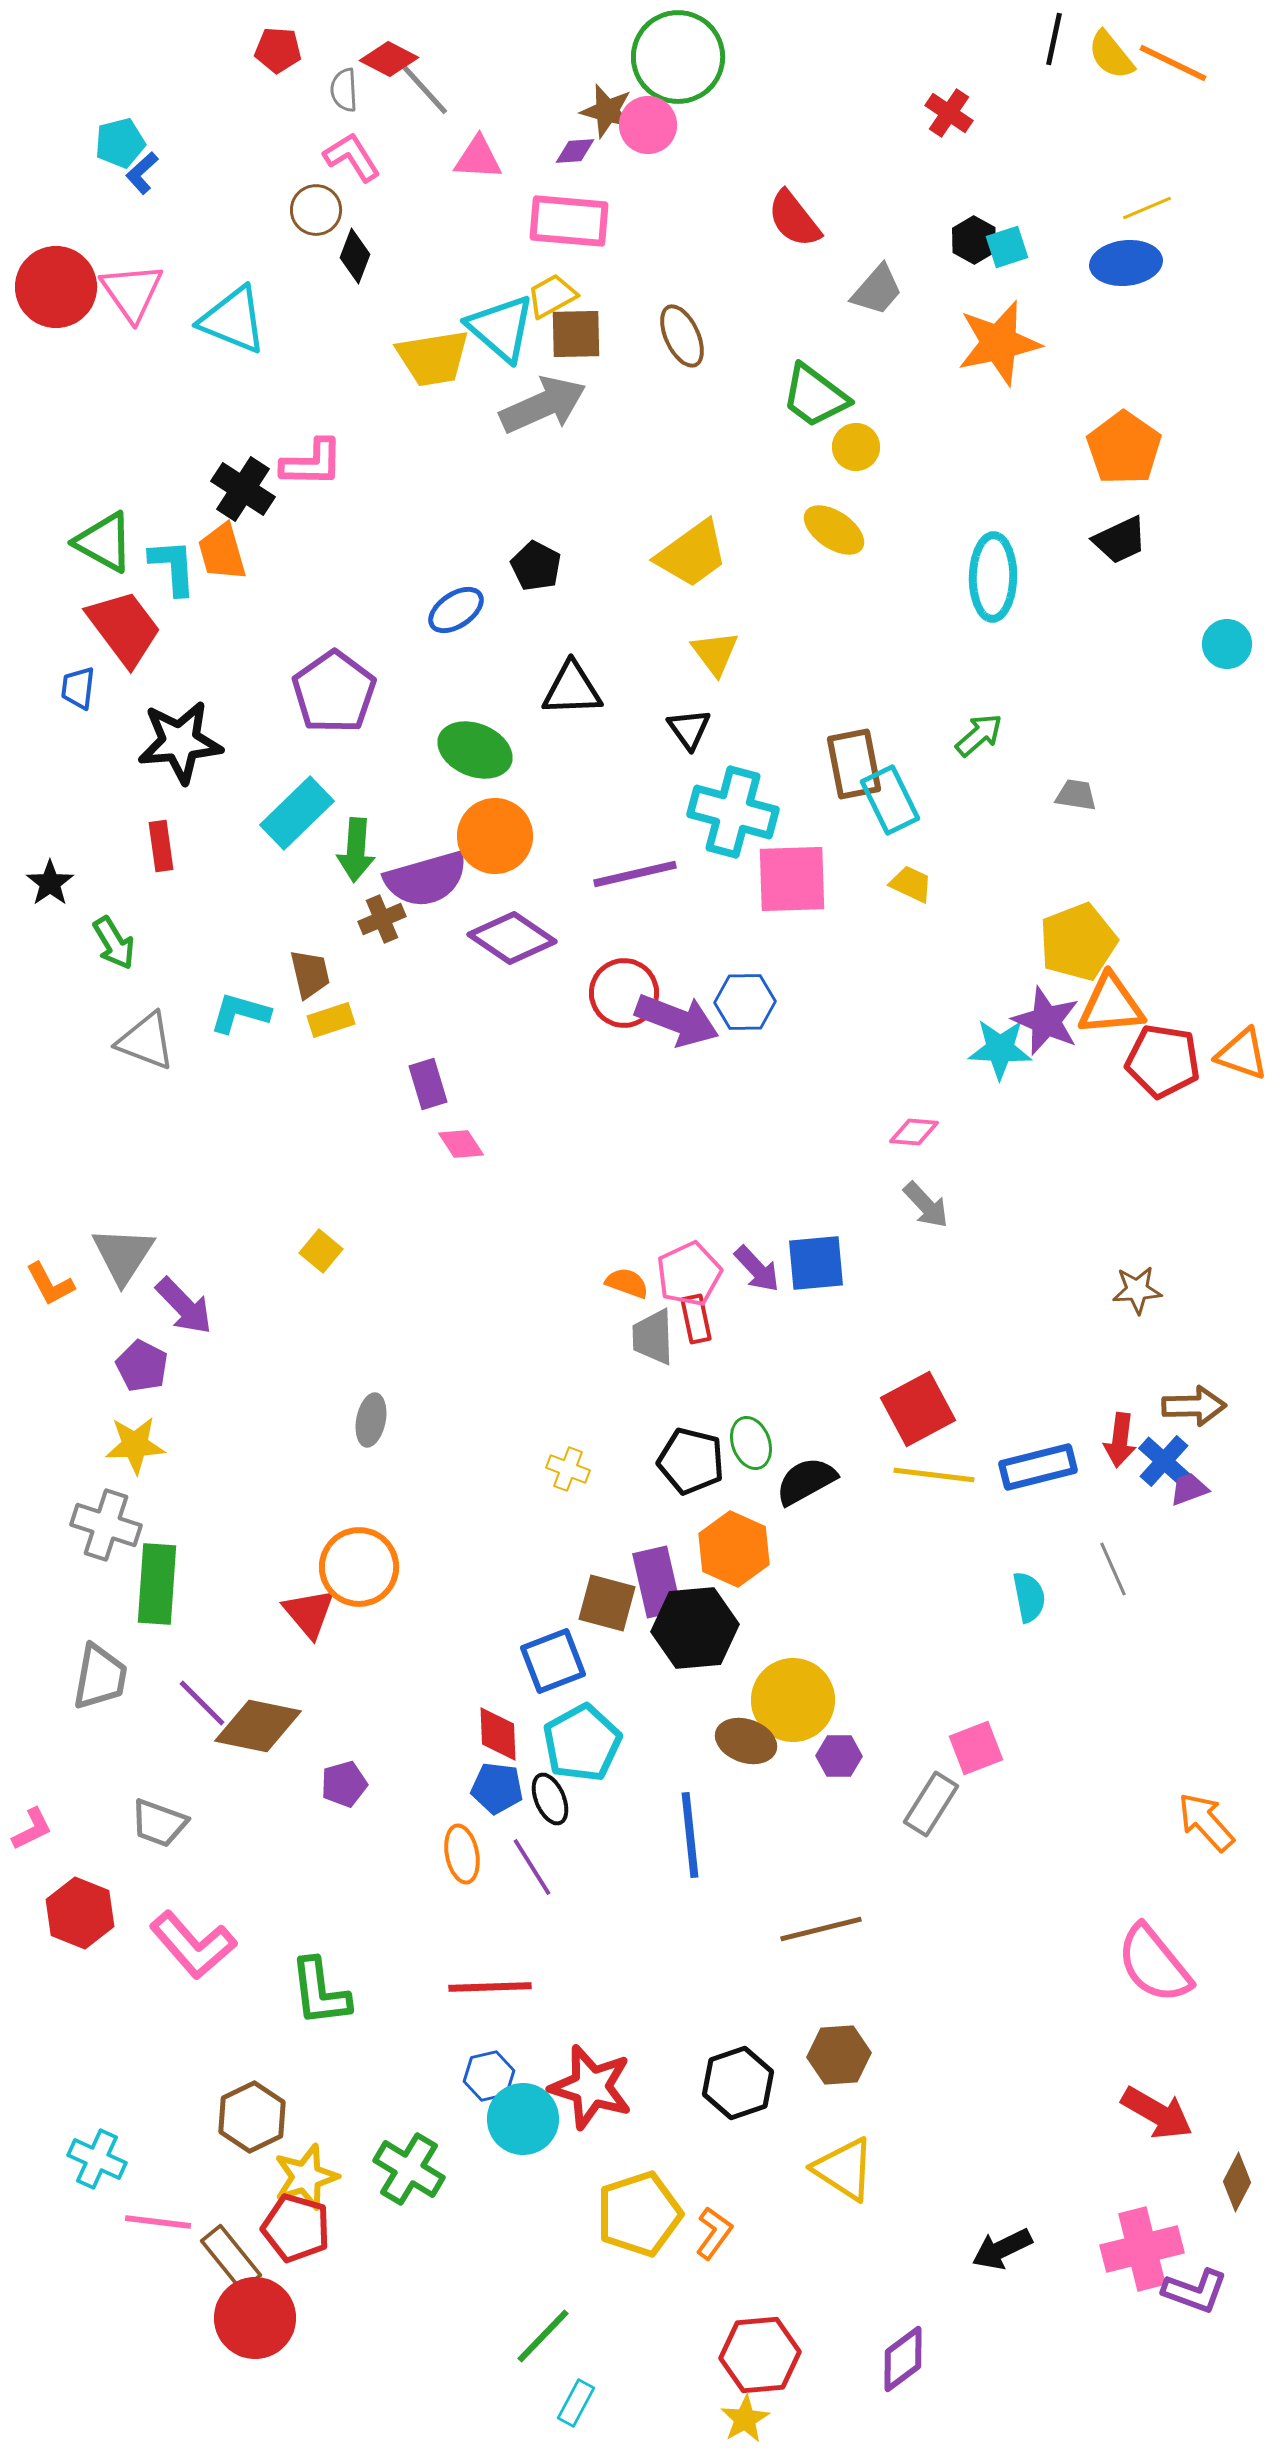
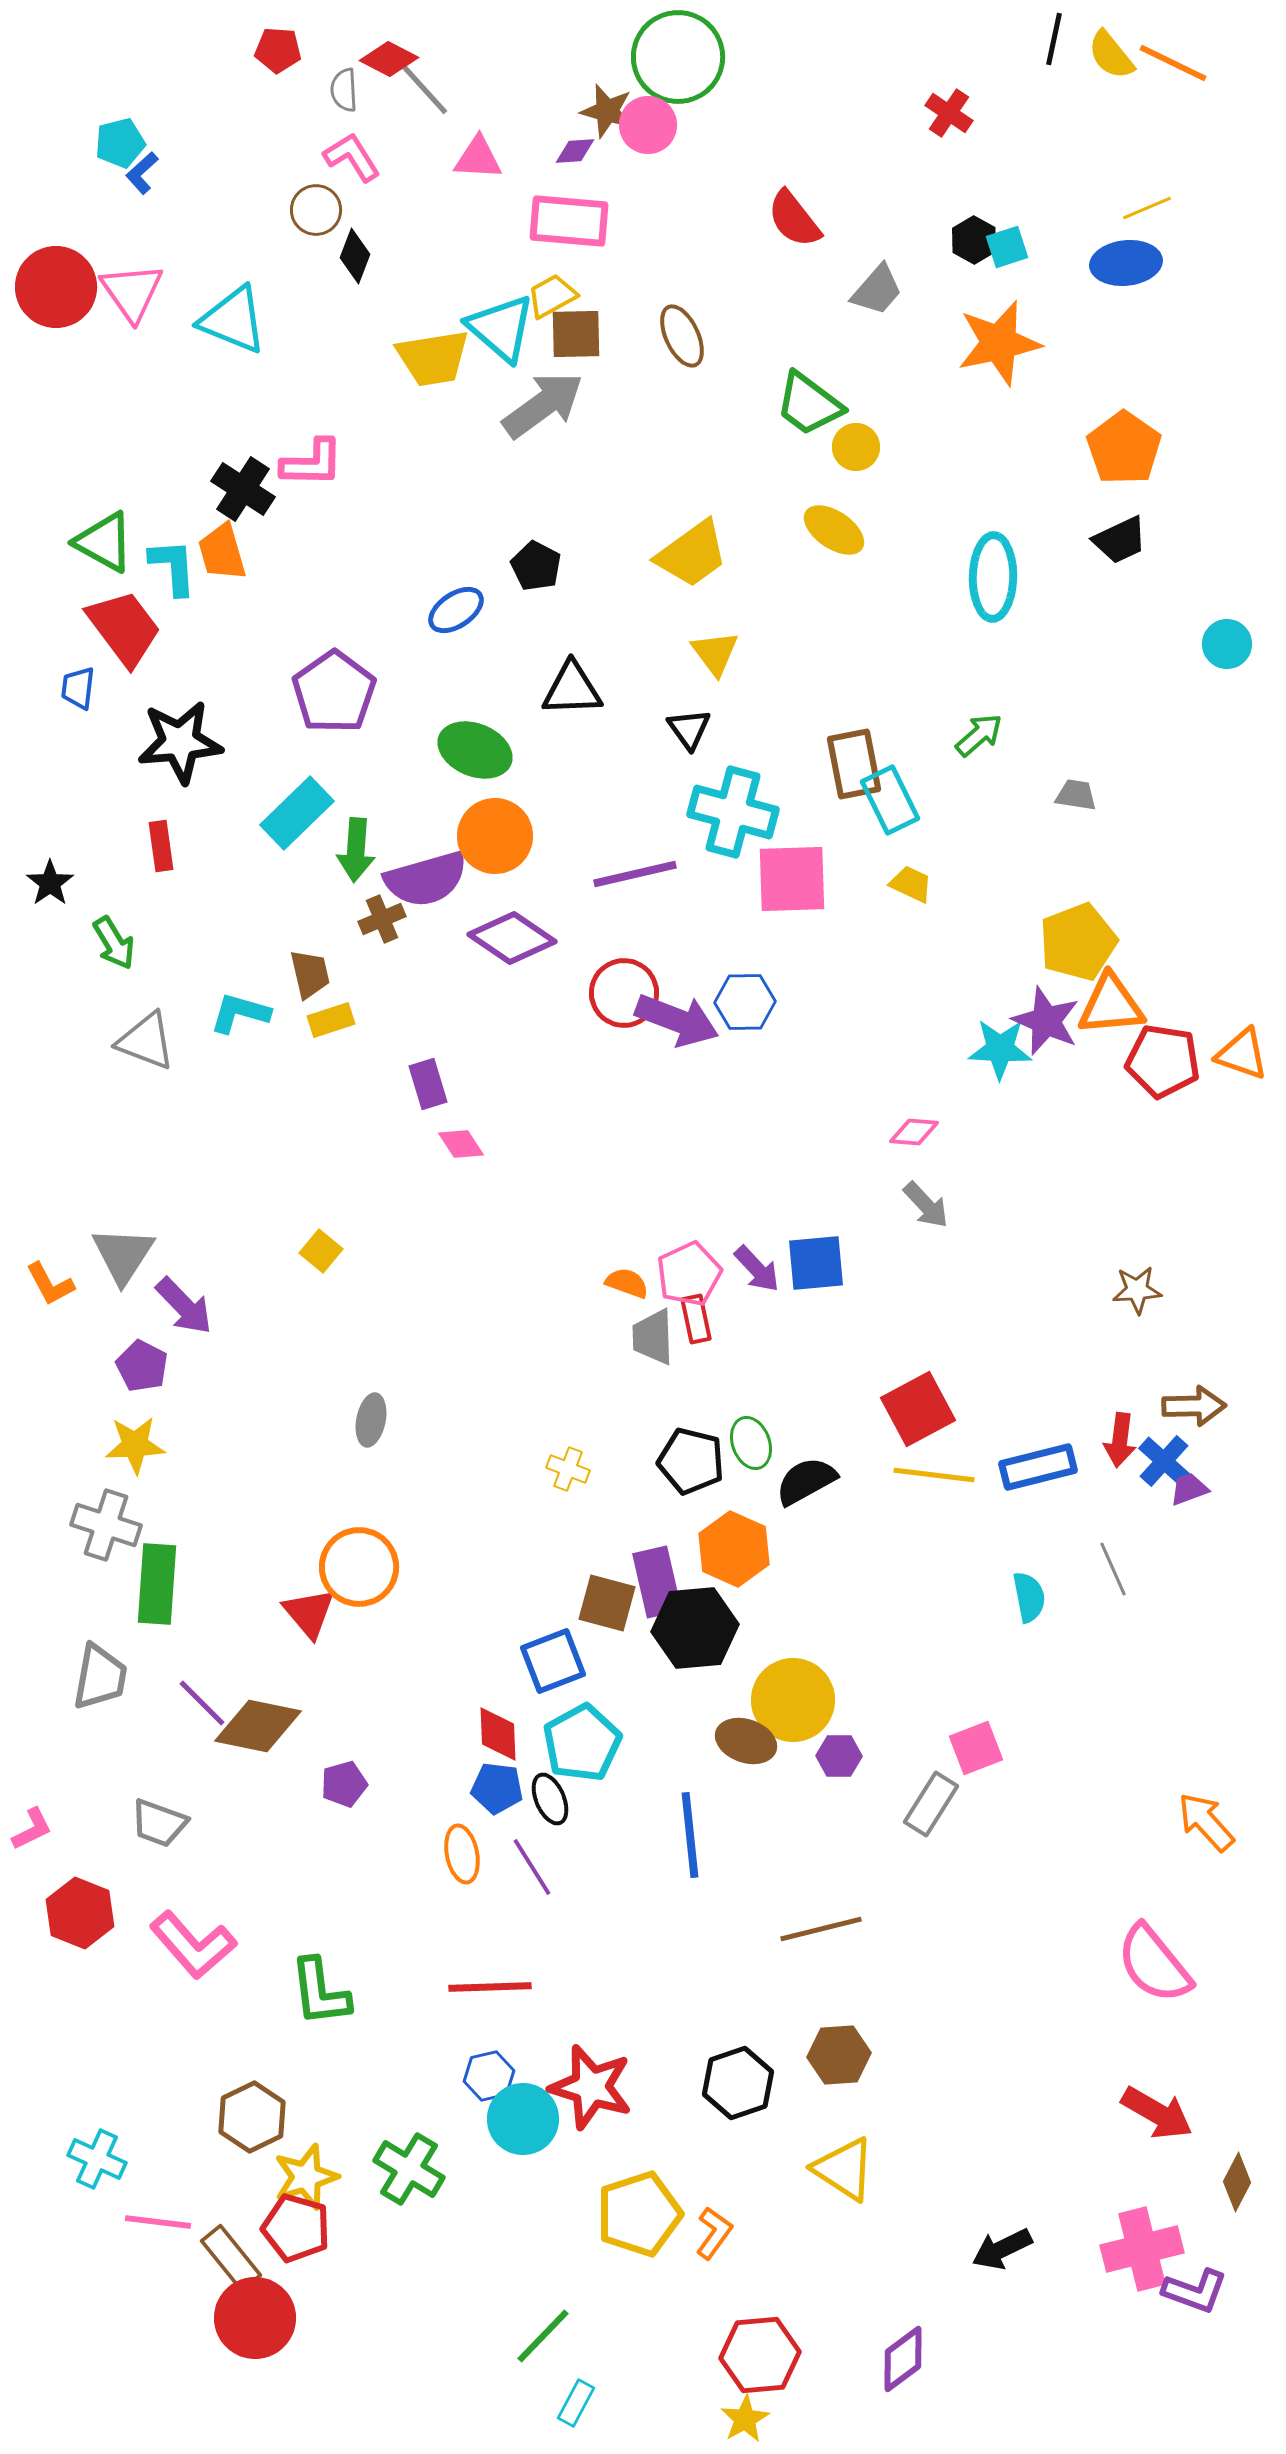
green trapezoid at (815, 396): moved 6 px left, 8 px down
gray arrow at (543, 405): rotated 12 degrees counterclockwise
